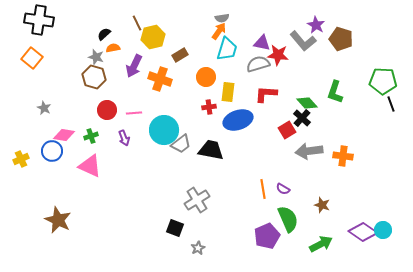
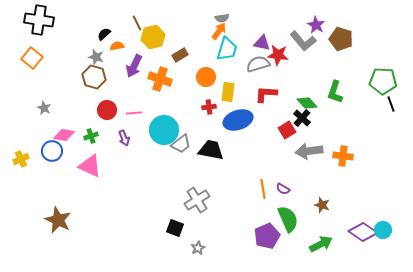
orange semicircle at (113, 48): moved 4 px right, 2 px up
